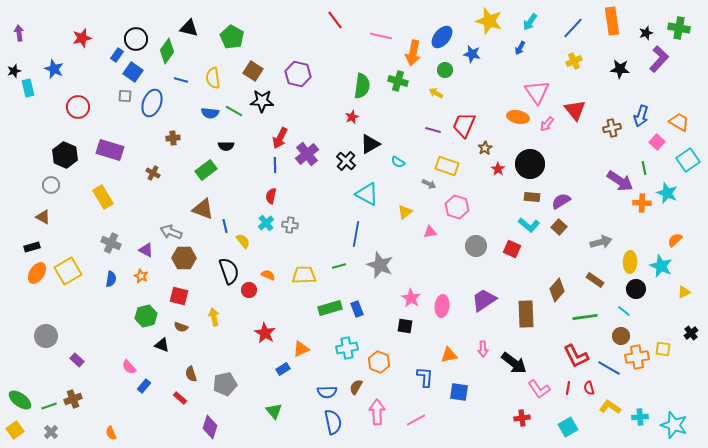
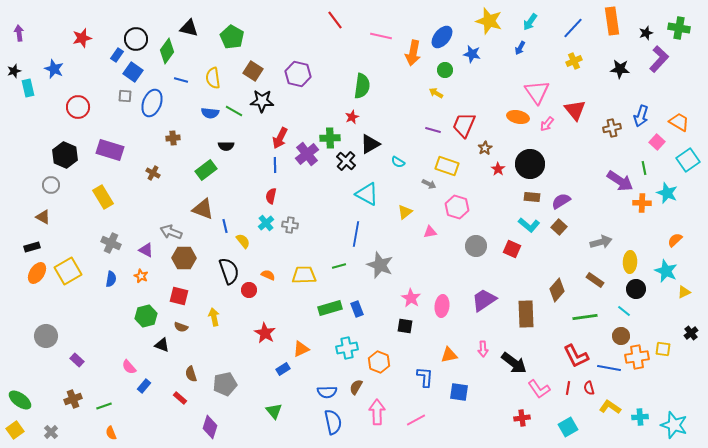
green cross at (398, 81): moved 68 px left, 57 px down; rotated 18 degrees counterclockwise
cyan star at (661, 266): moved 5 px right, 5 px down
blue line at (609, 368): rotated 20 degrees counterclockwise
green line at (49, 406): moved 55 px right
